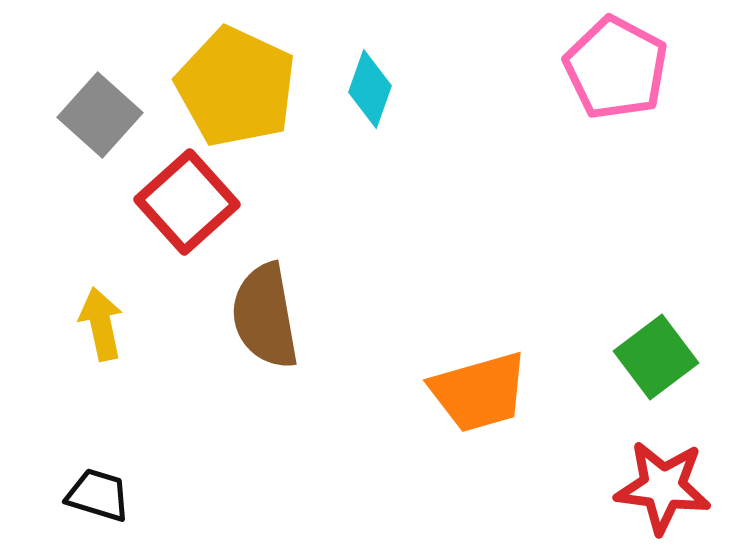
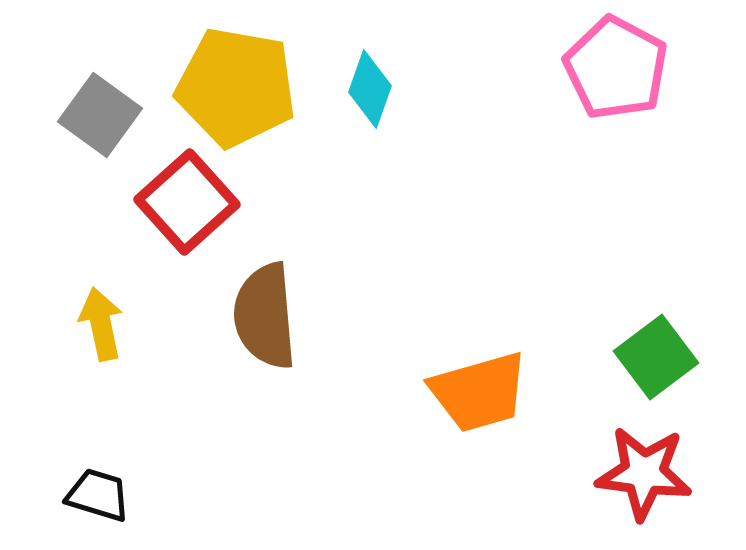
yellow pentagon: rotated 15 degrees counterclockwise
gray square: rotated 6 degrees counterclockwise
brown semicircle: rotated 5 degrees clockwise
red star: moved 19 px left, 14 px up
